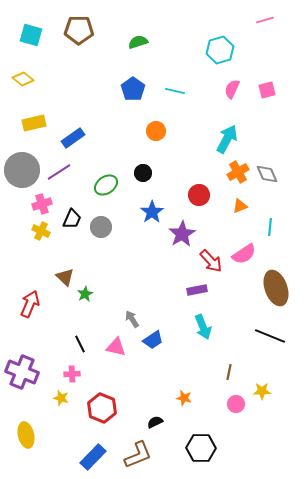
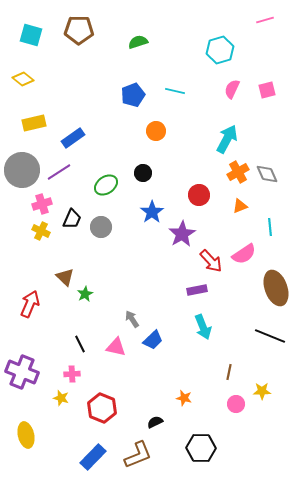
blue pentagon at (133, 89): moved 6 px down; rotated 15 degrees clockwise
cyan line at (270, 227): rotated 12 degrees counterclockwise
blue trapezoid at (153, 340): rotated 10 degrees counterclockwise
